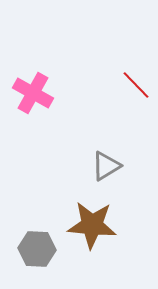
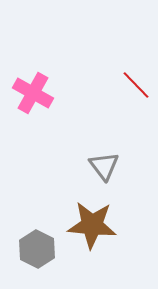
gray triangle: moved 2 px left; rotated 36 degrees counterclockwise
gray hexagon: rotated 24 degrees clockwise
